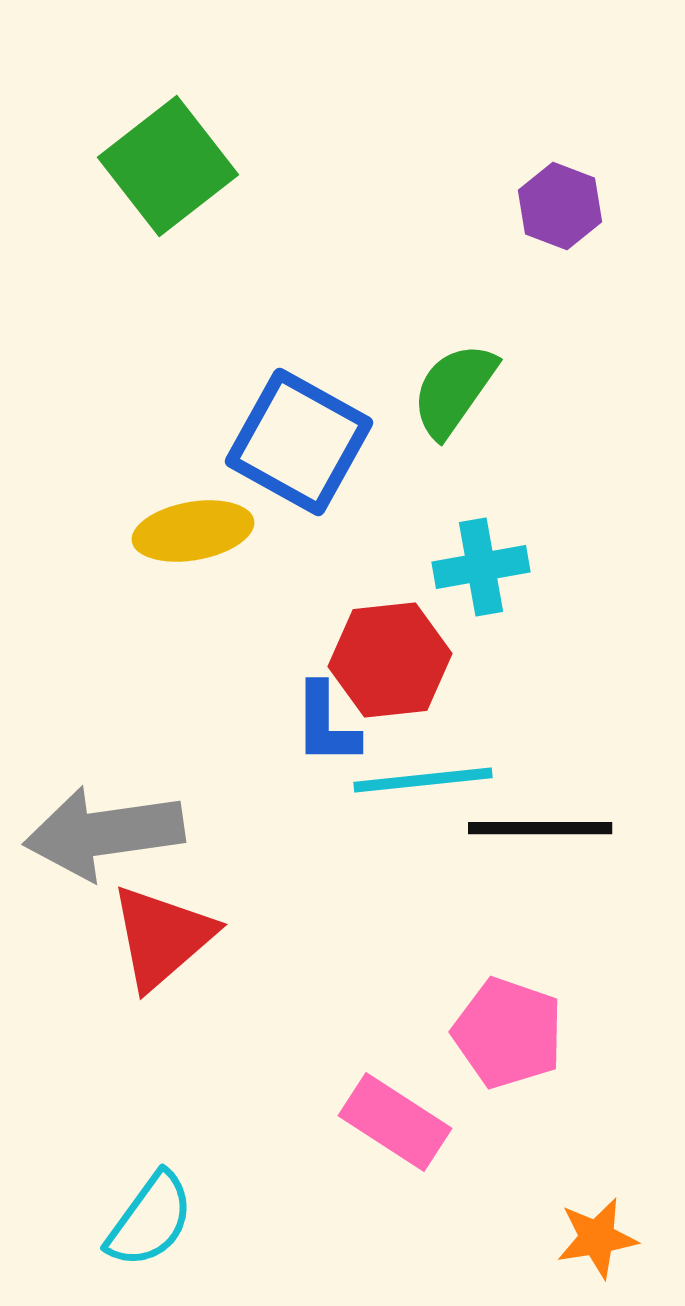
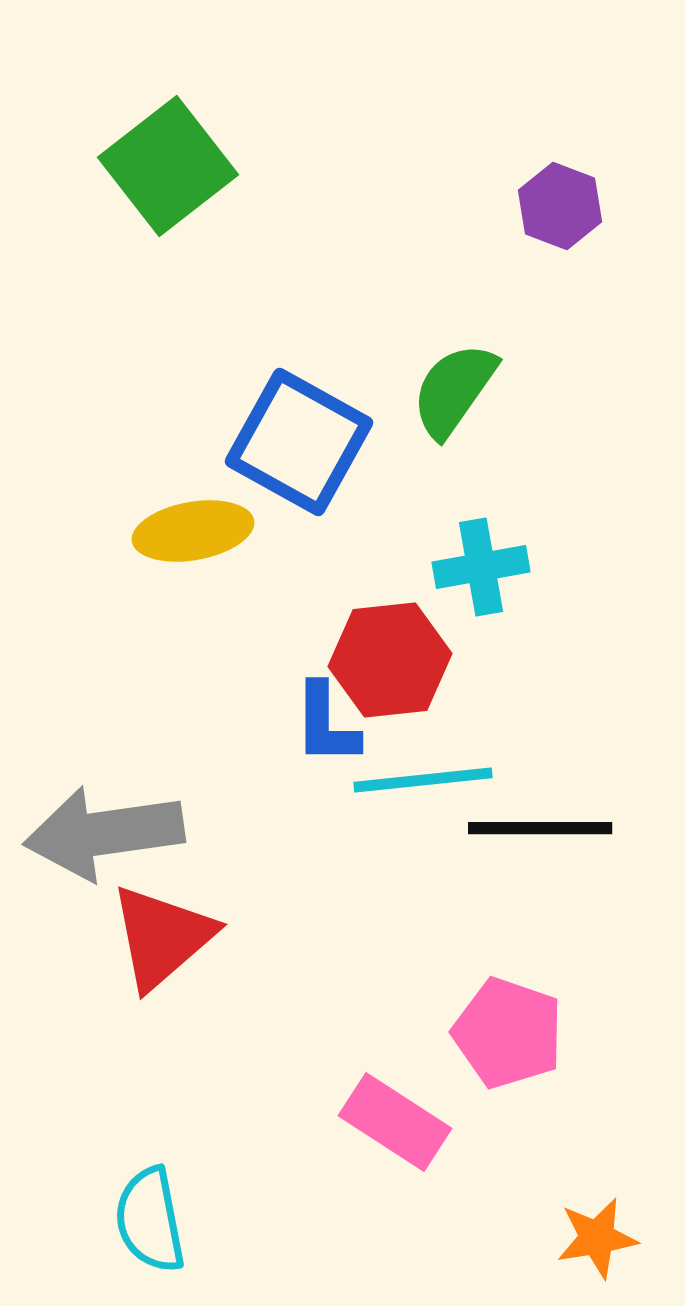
cyan semicircle: rotated 133 degrees clockwise
